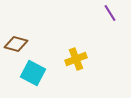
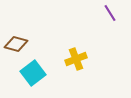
cyan square: rotated 25 degrees clockwise
